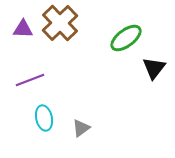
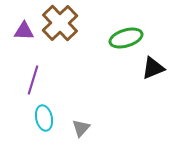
purple triangle: moved 1 px right, 2 px down
green ellipse: rotated 20 degrees clockwise
black triangle: moved 1 px left; rotated 30 degrees clockwise
purple line: moved 3 px right; rotated 52 degrees counterclockwise
gray triangle: rotated 12 degrees counterclockwise
